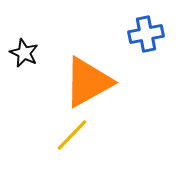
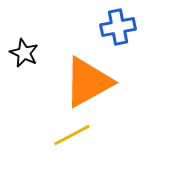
blue cross: moved 28 px left, 7 px up
yellow line: rotated 18 degrees clockwise
